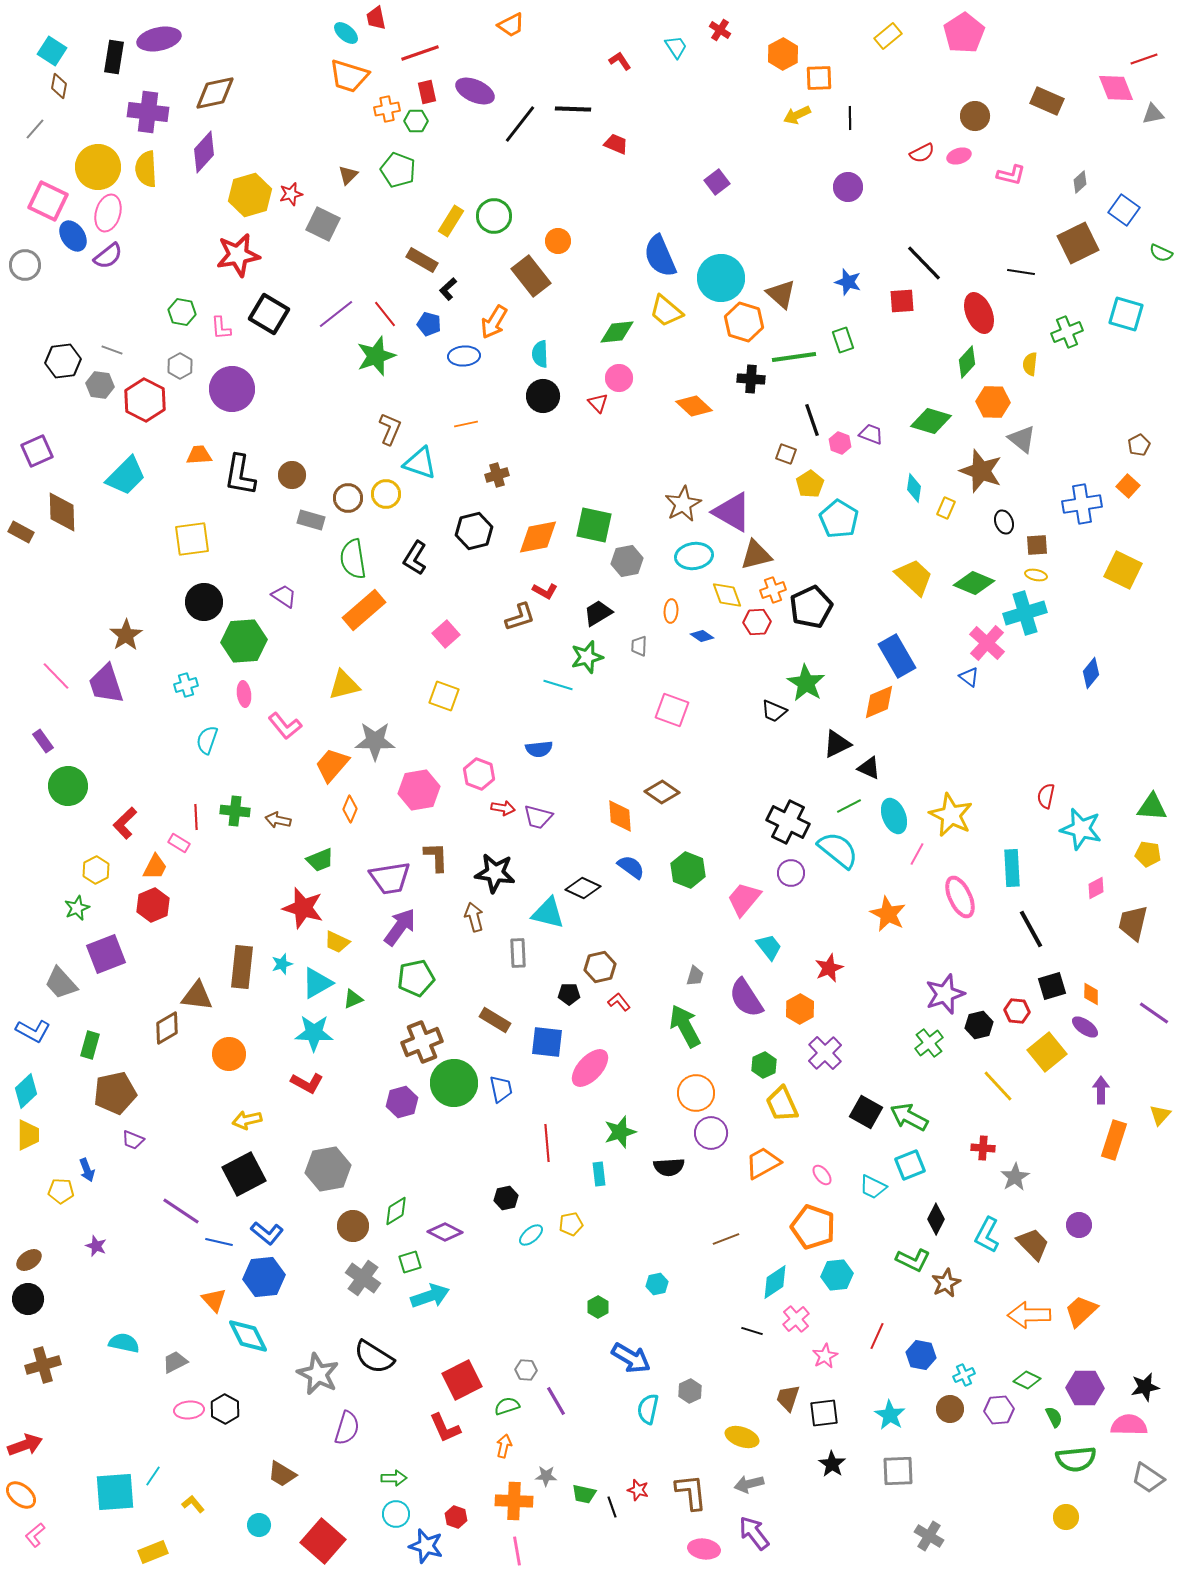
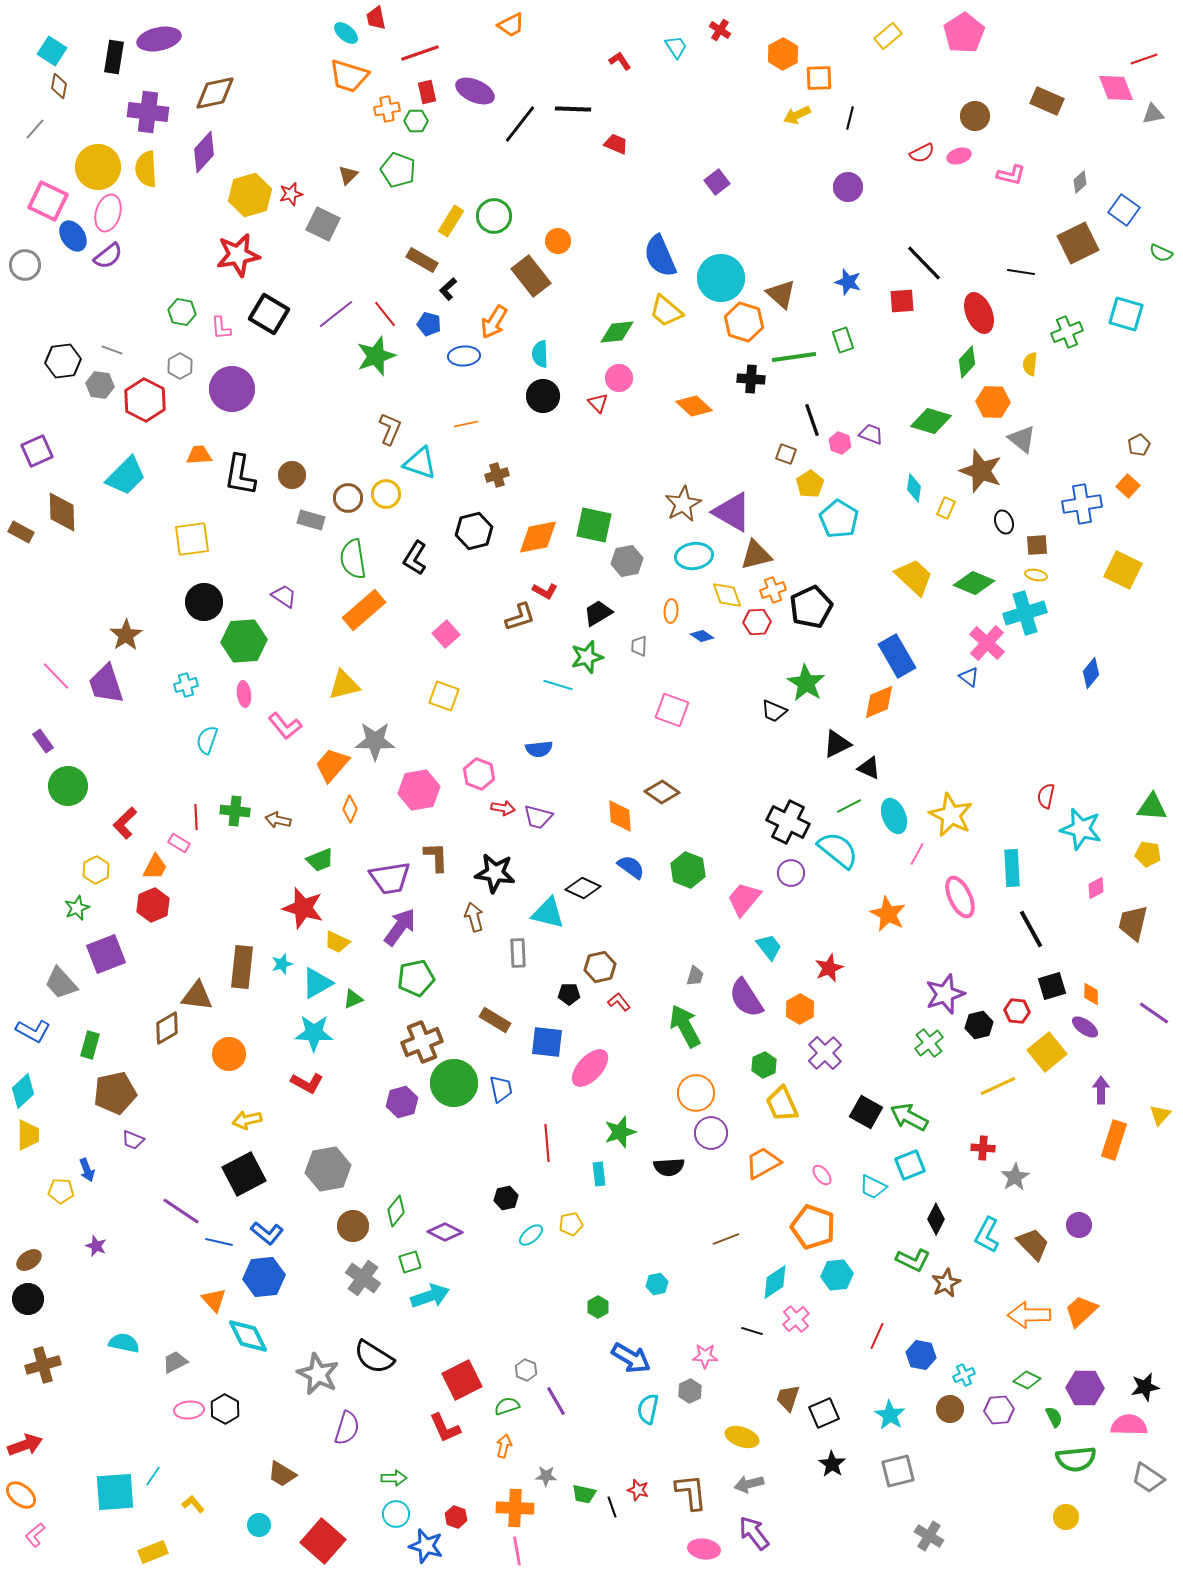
black line at (850, 118): rotated 15 degrees clockwise
yellow line at (998, 1086): rotated 72 degrees counterclockwise
cyan diamond at (26, 1091): moved 3 px left
green diamond at (396, 1211): rotated 20 degrees counterclockwise
pink star at (825, 1356): moved 120 px left; rotated 30 degrees clockwise
gray hexagon at (526, 1370): rotated 20 degrees clockwise
black square at (824, 1413): rotated 16 degrees counterclockwise
gray square at (898, 1471): rotated 12 degrees counterclockwise
orange cross at (514, 1501): moved 1 px right, 7 px down
